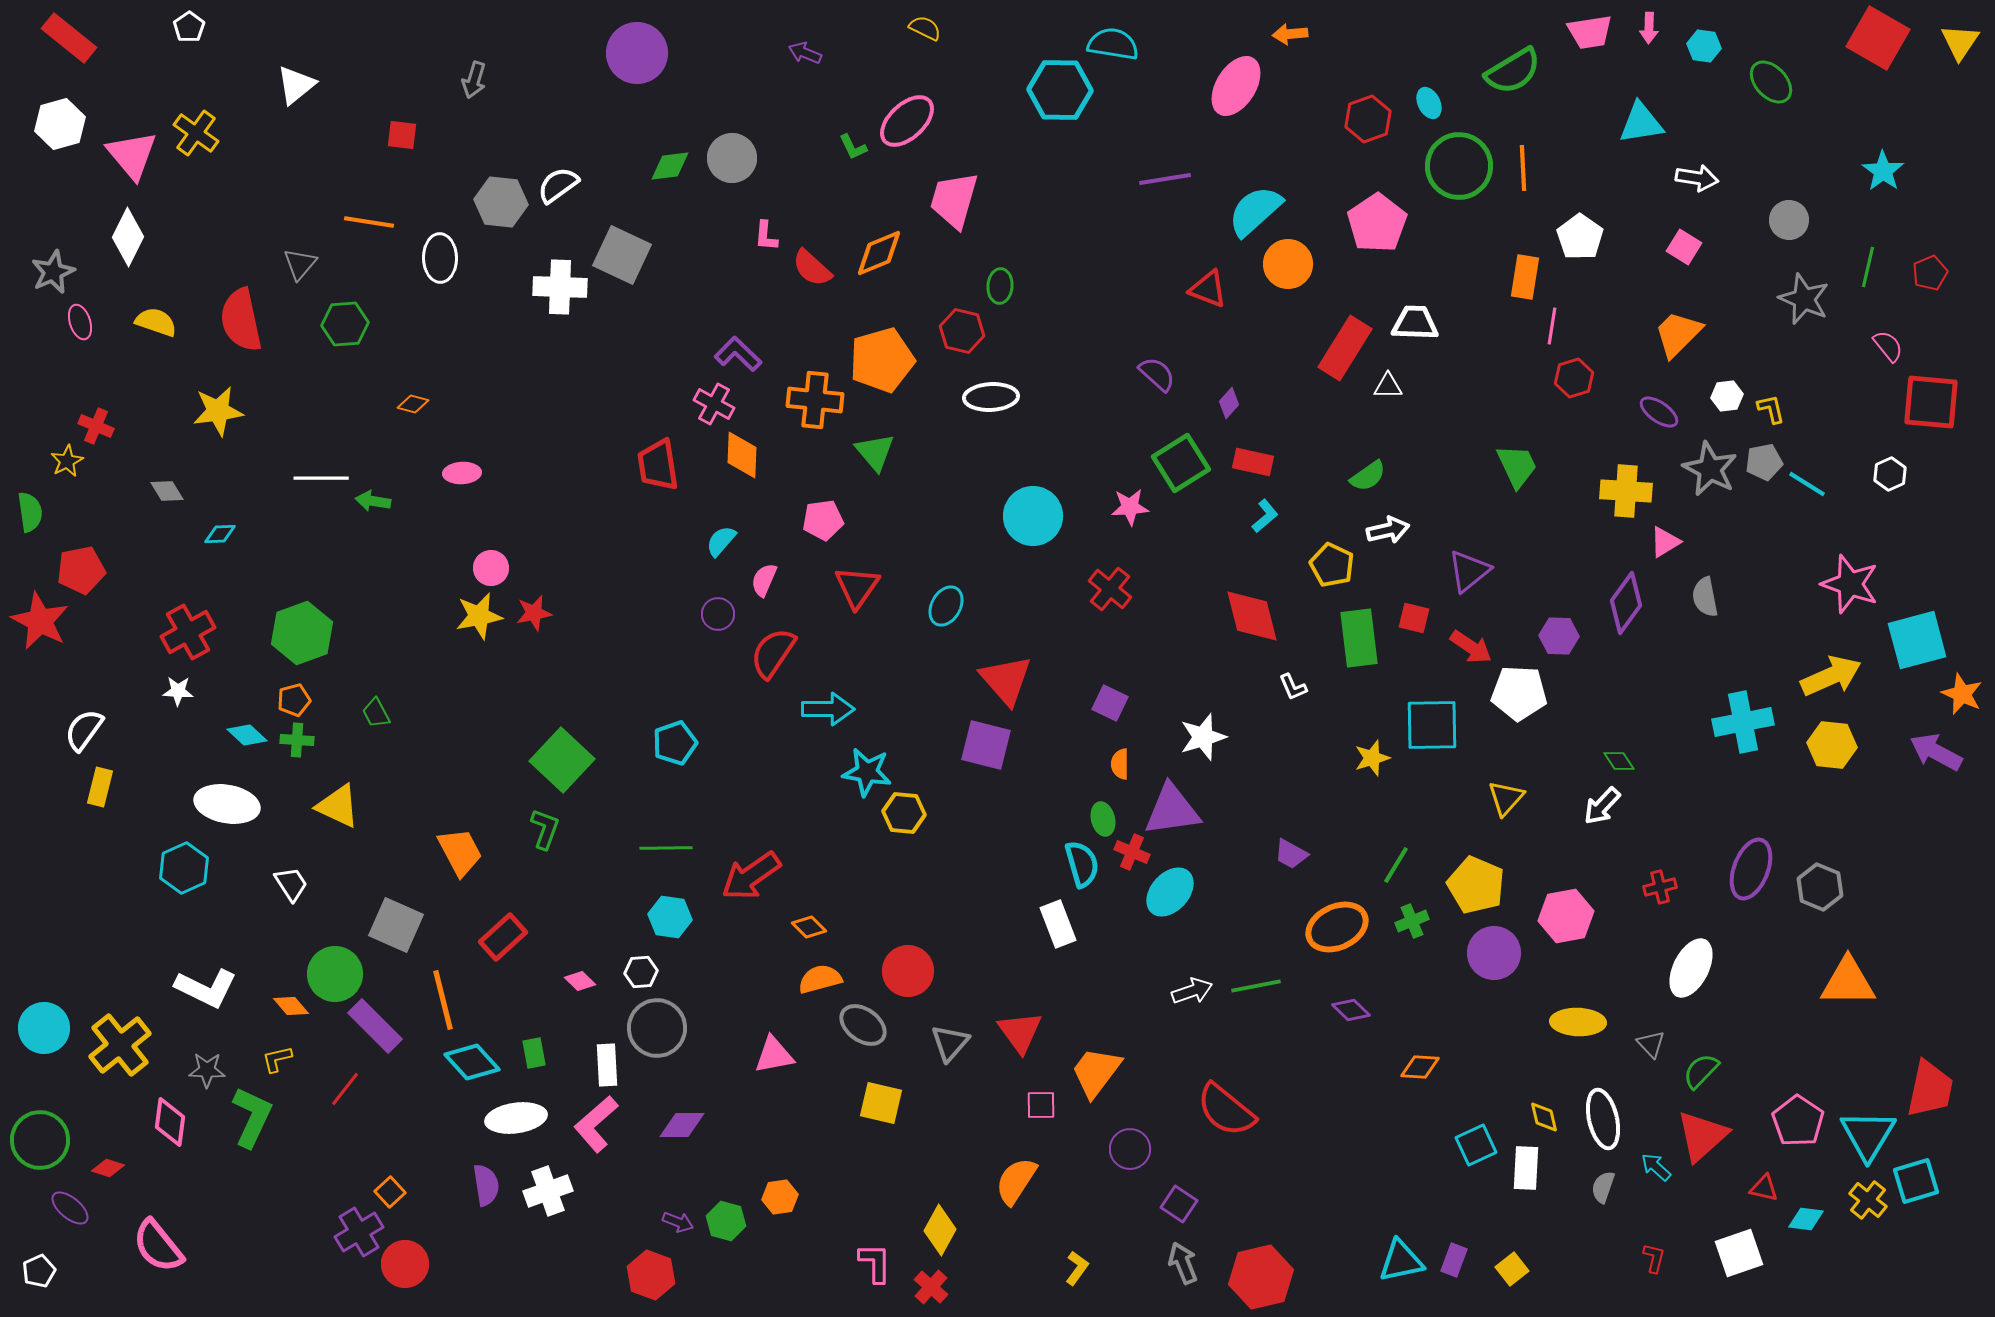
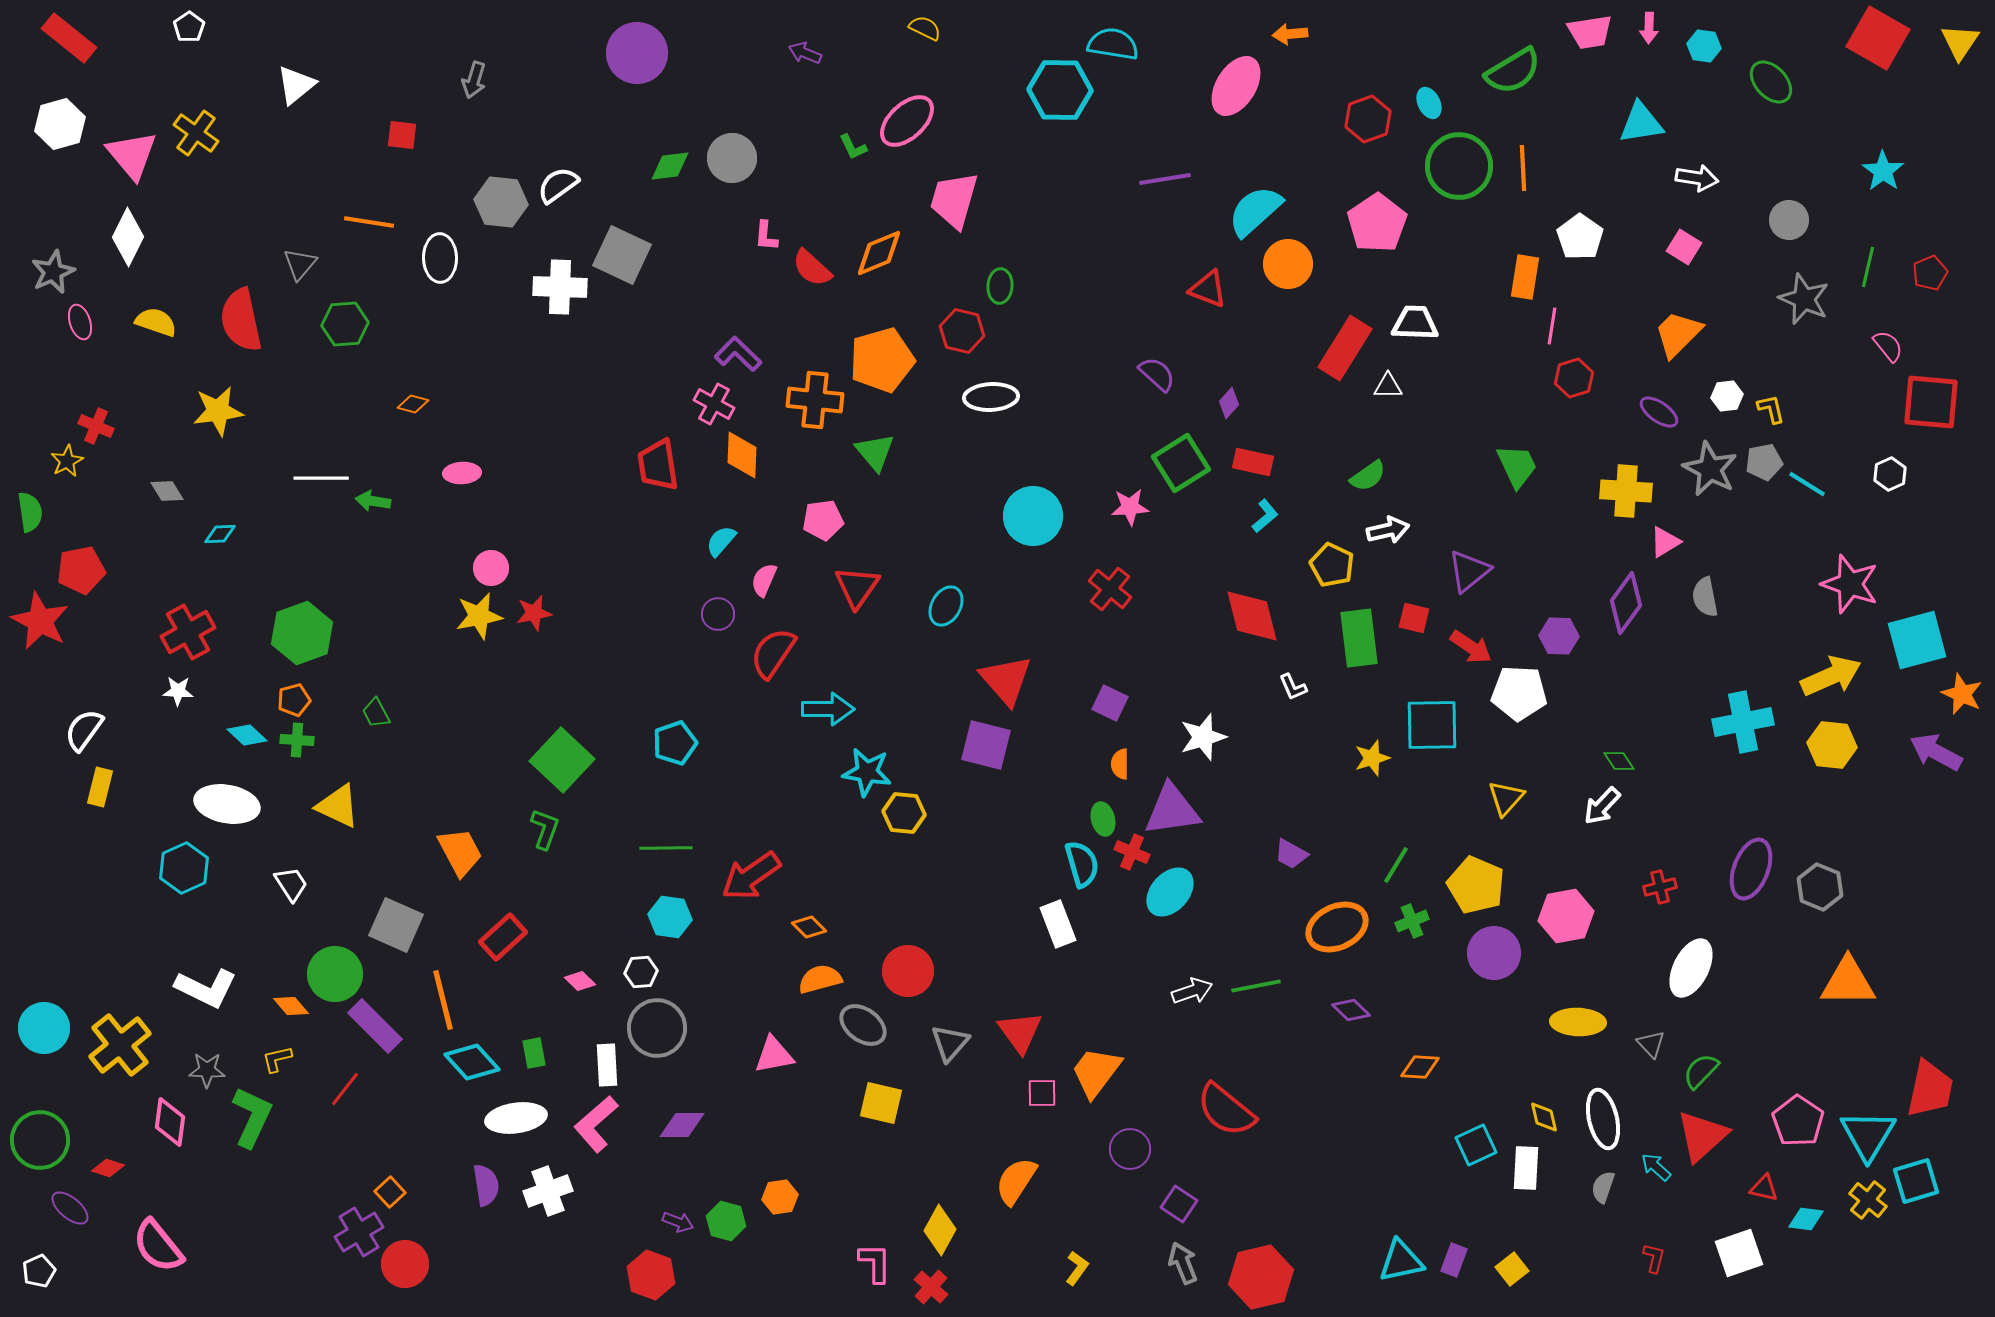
pink square at (1041, 1105): moved 1 px right, 12 px up
